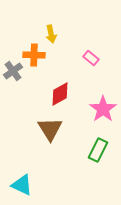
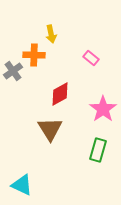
green rectangle: rotated 10 degrees counterclockwise
